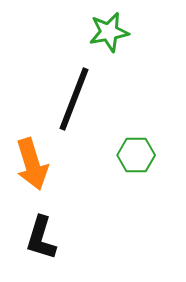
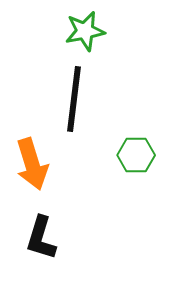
green star: moved 24 px left, 1 px up
black line: rotated 14 degrees counterclockwise
